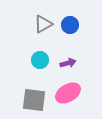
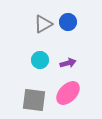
blue circle: moved 2 px left, 3 px up
pink ellipse: rotated 15 degrees counterclockwise
